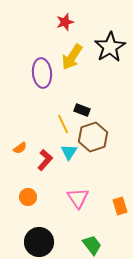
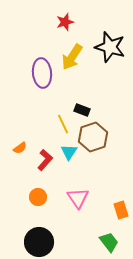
black star: rotated 24 degrees counterclockwise
orange circle: moved 10 px right
orange rectangle: moved 1 px right, 4 px down
green trapezoid: moved 17 px right, 3 px up
